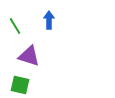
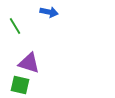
blue arrow: moved 8 px up; rotated 102 degrees clockwise
purple triangle: moved 7 px down
